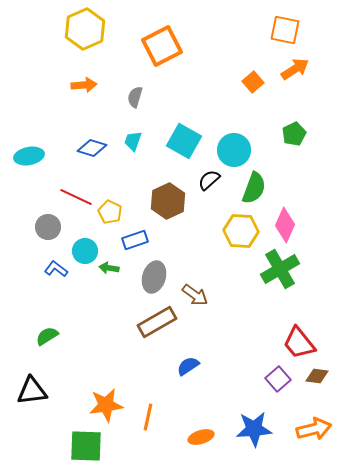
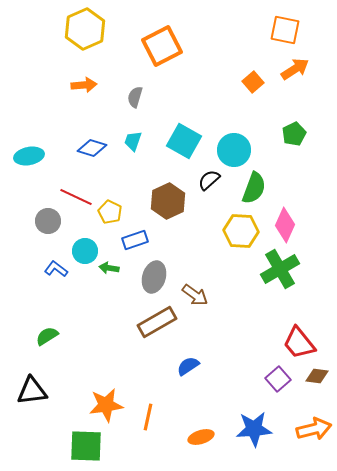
gray circle at (48, 227): moved 6 px up
